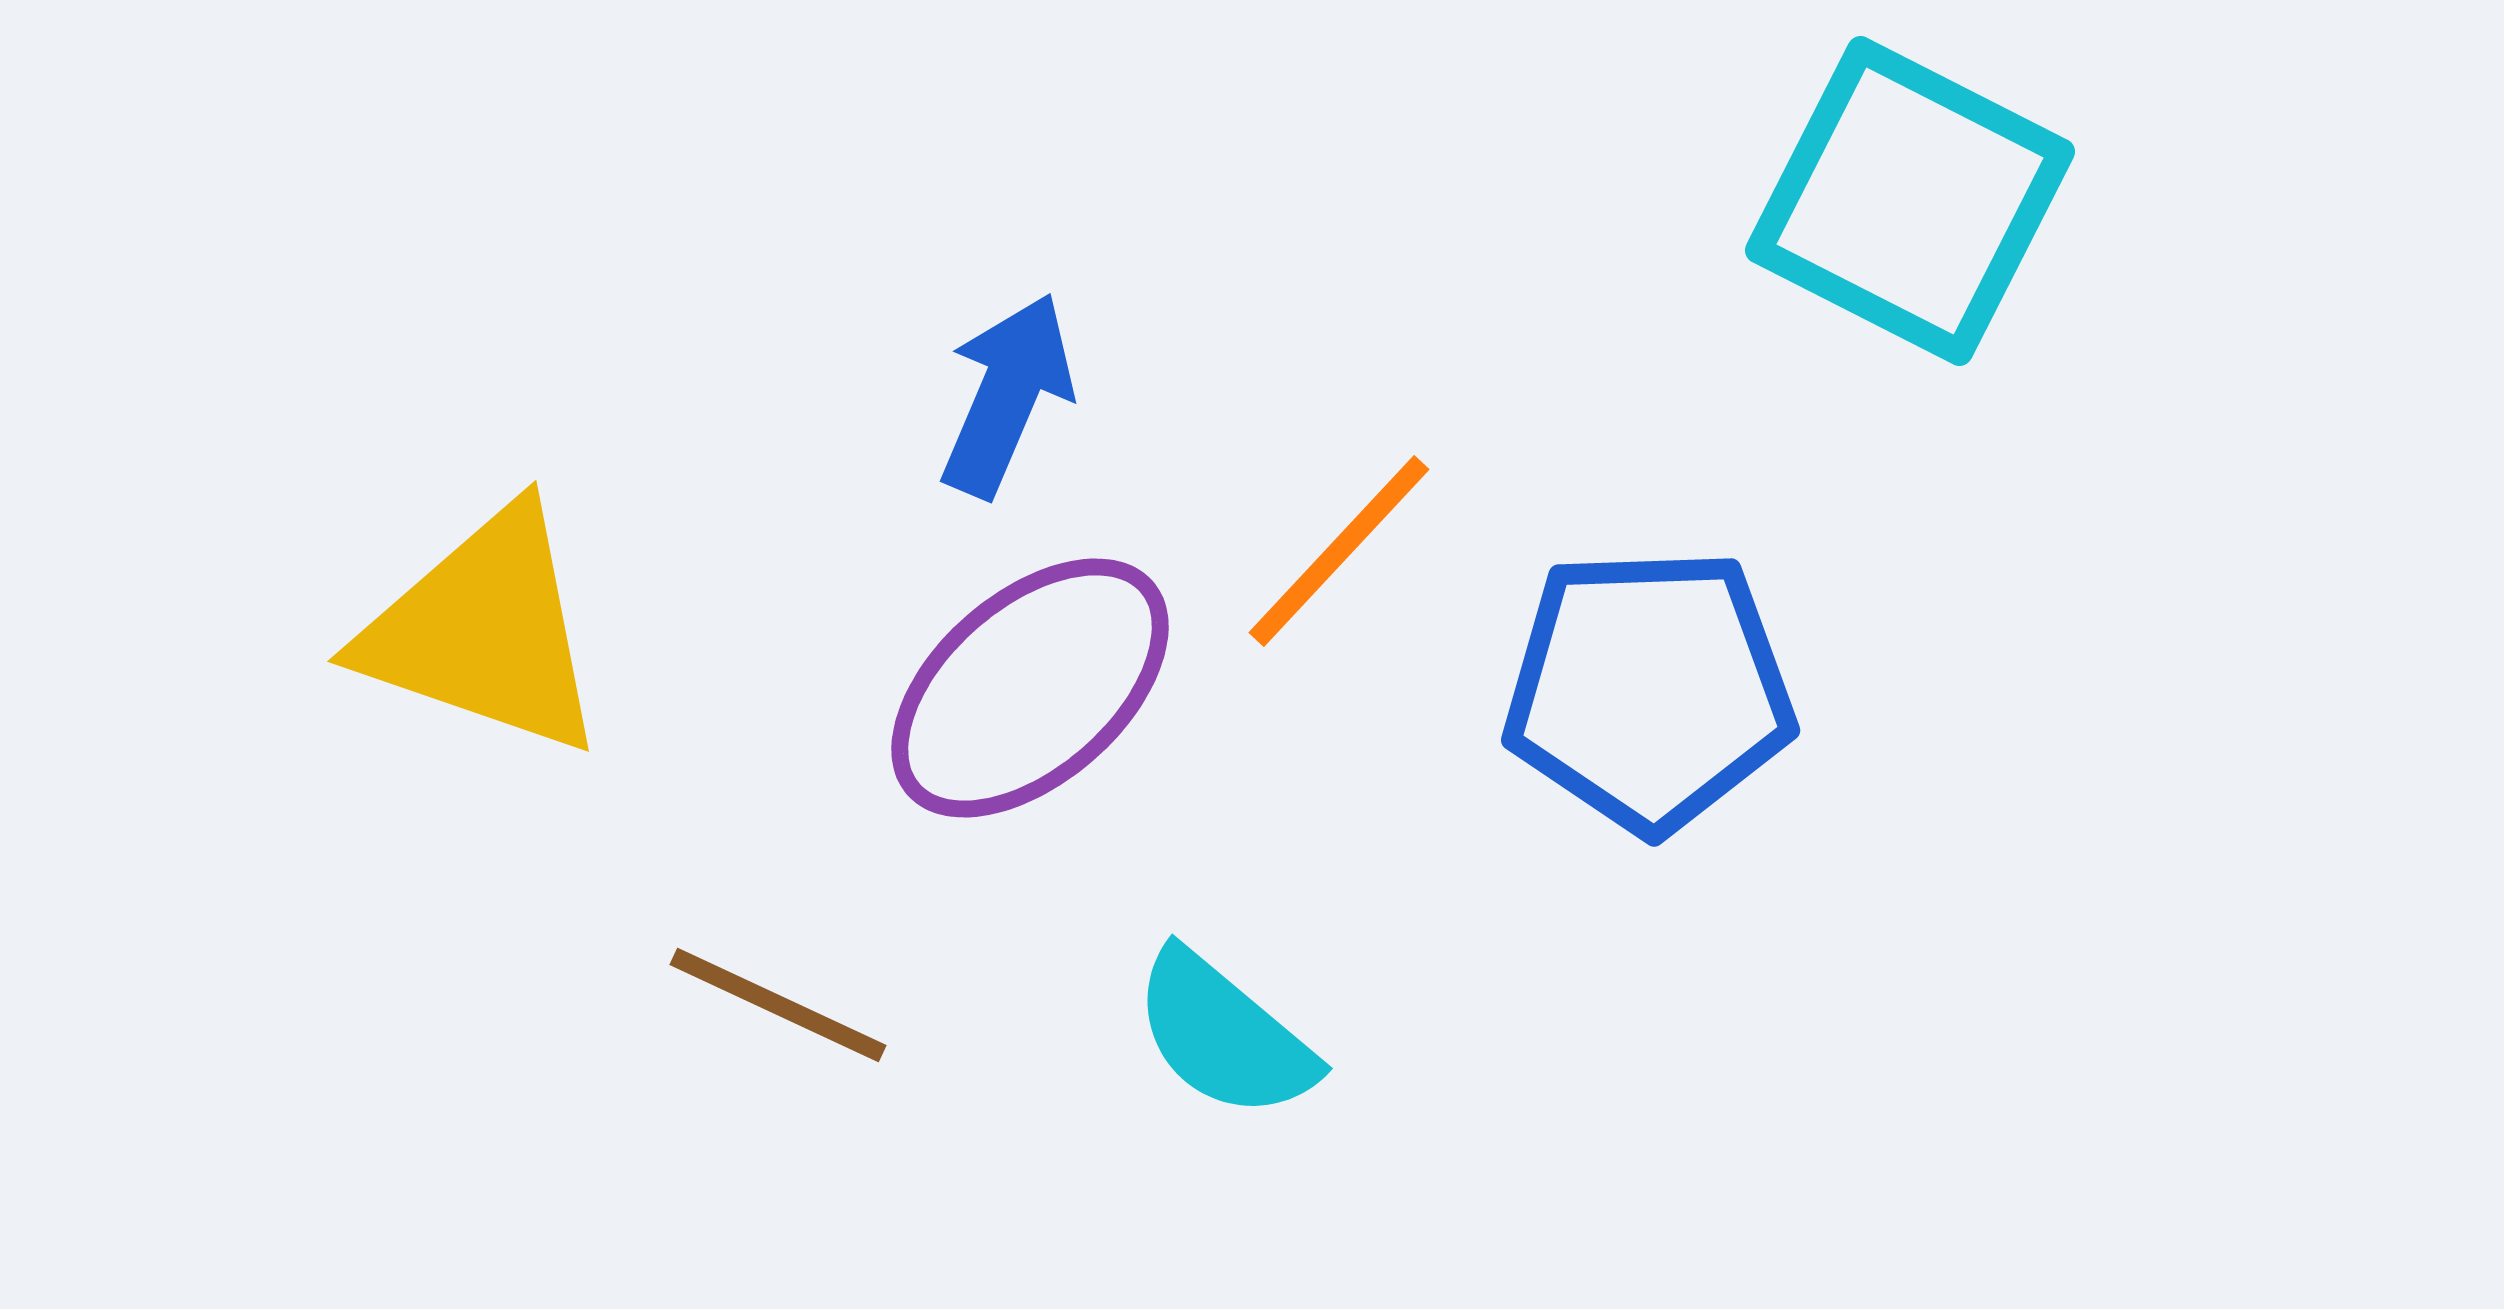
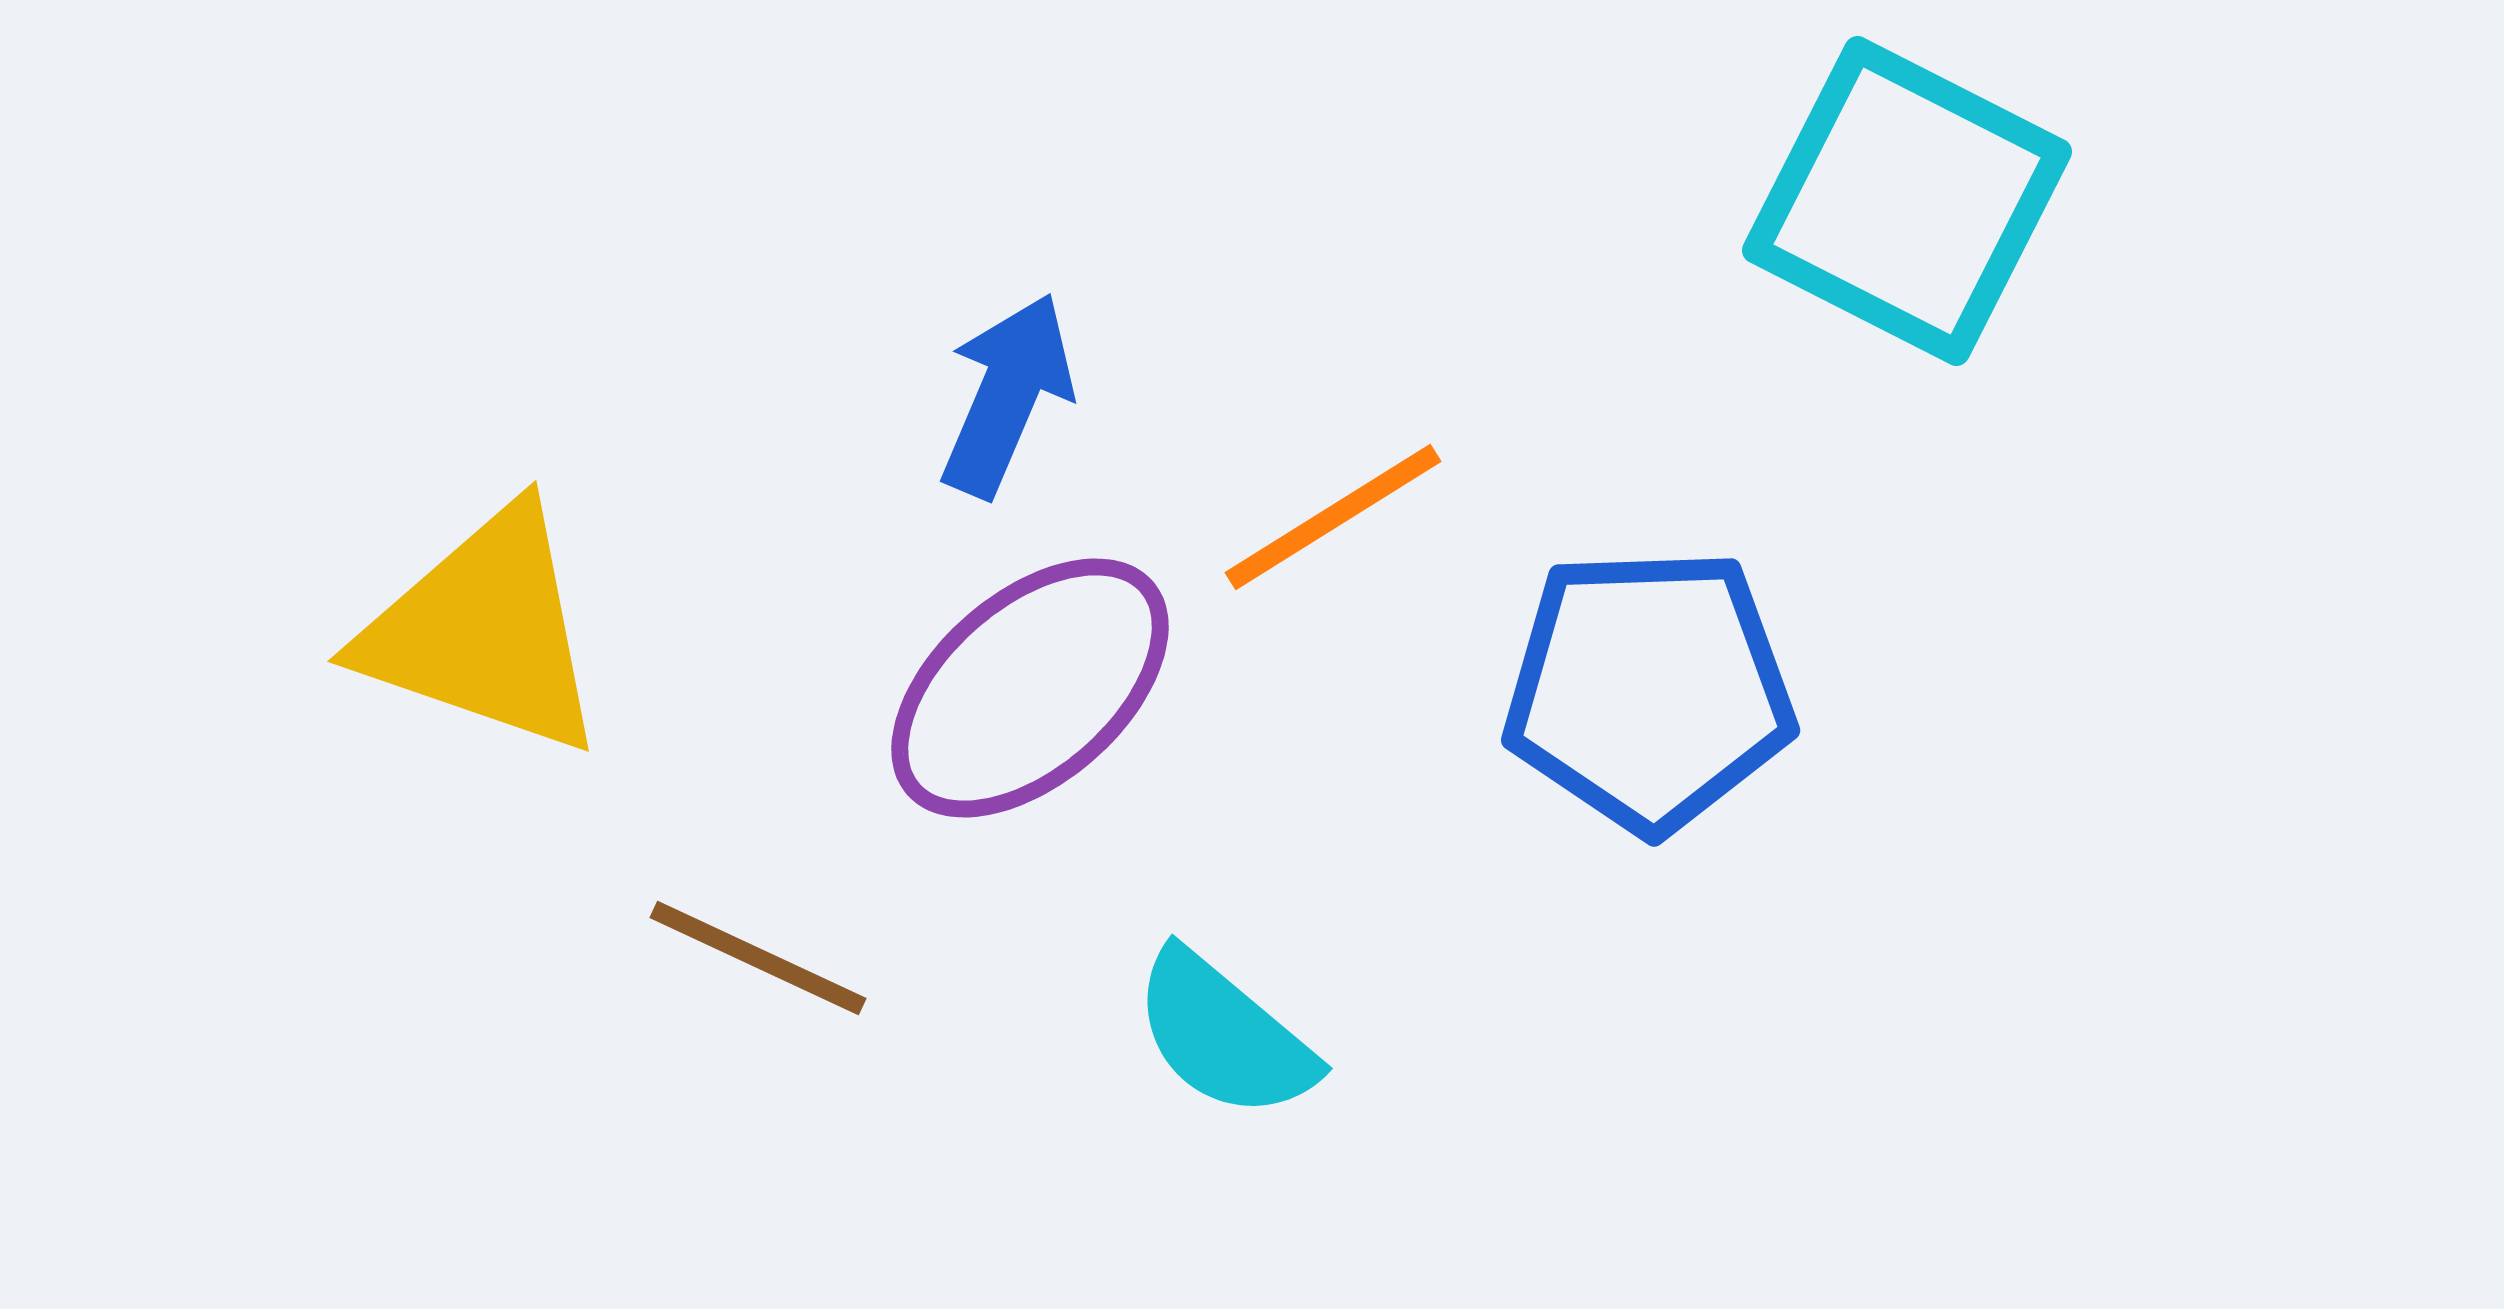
cyan square: moved 3 px left
orange line: moved 6 px left, 34 px up; rotated 15 degrees clockwise
brown line: moved 20 px left, 47 px up
